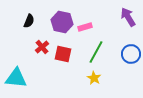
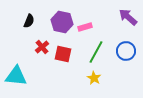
purple arrow: rotated 18 degrees counterclockwise
blue circle: moved 5 px left, 3 px up
cyan triangle: moved 2 px up
